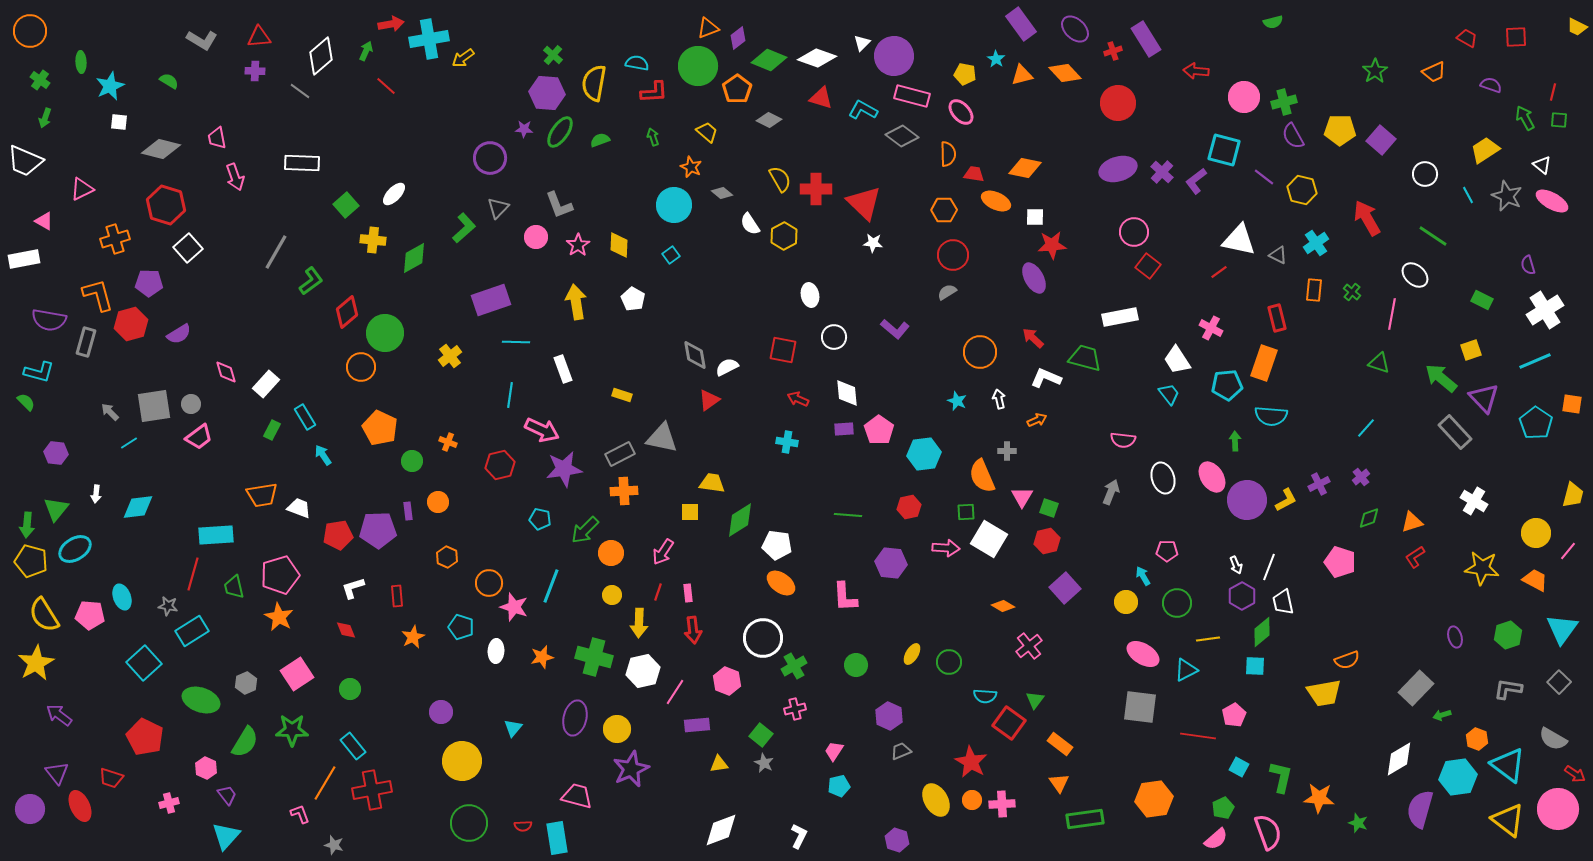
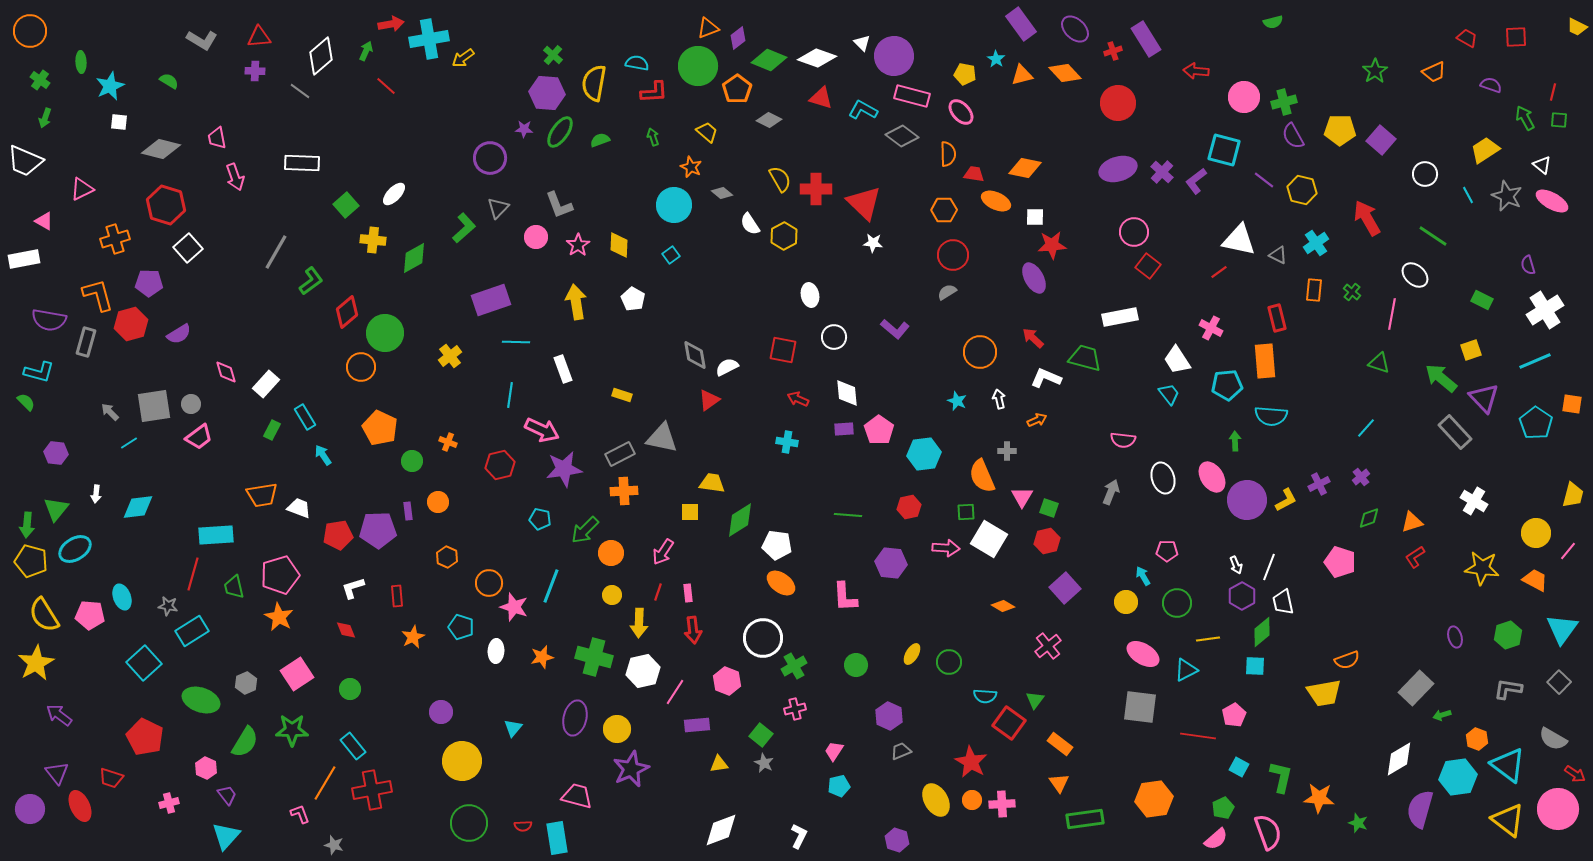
white triangle at (862, 43): rotated 30 degrees counterclockwise
purple line at (1264, 177): moved 3 px down
orange rectangle at (1264, 363): moved 1 px right, 2 px up; rotated 24 degrees counterclockwise
pink cross at (1029, 646): moved 19 px right
